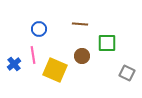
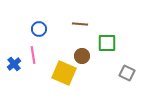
yellow square: moved 9 px right, 3 px down
